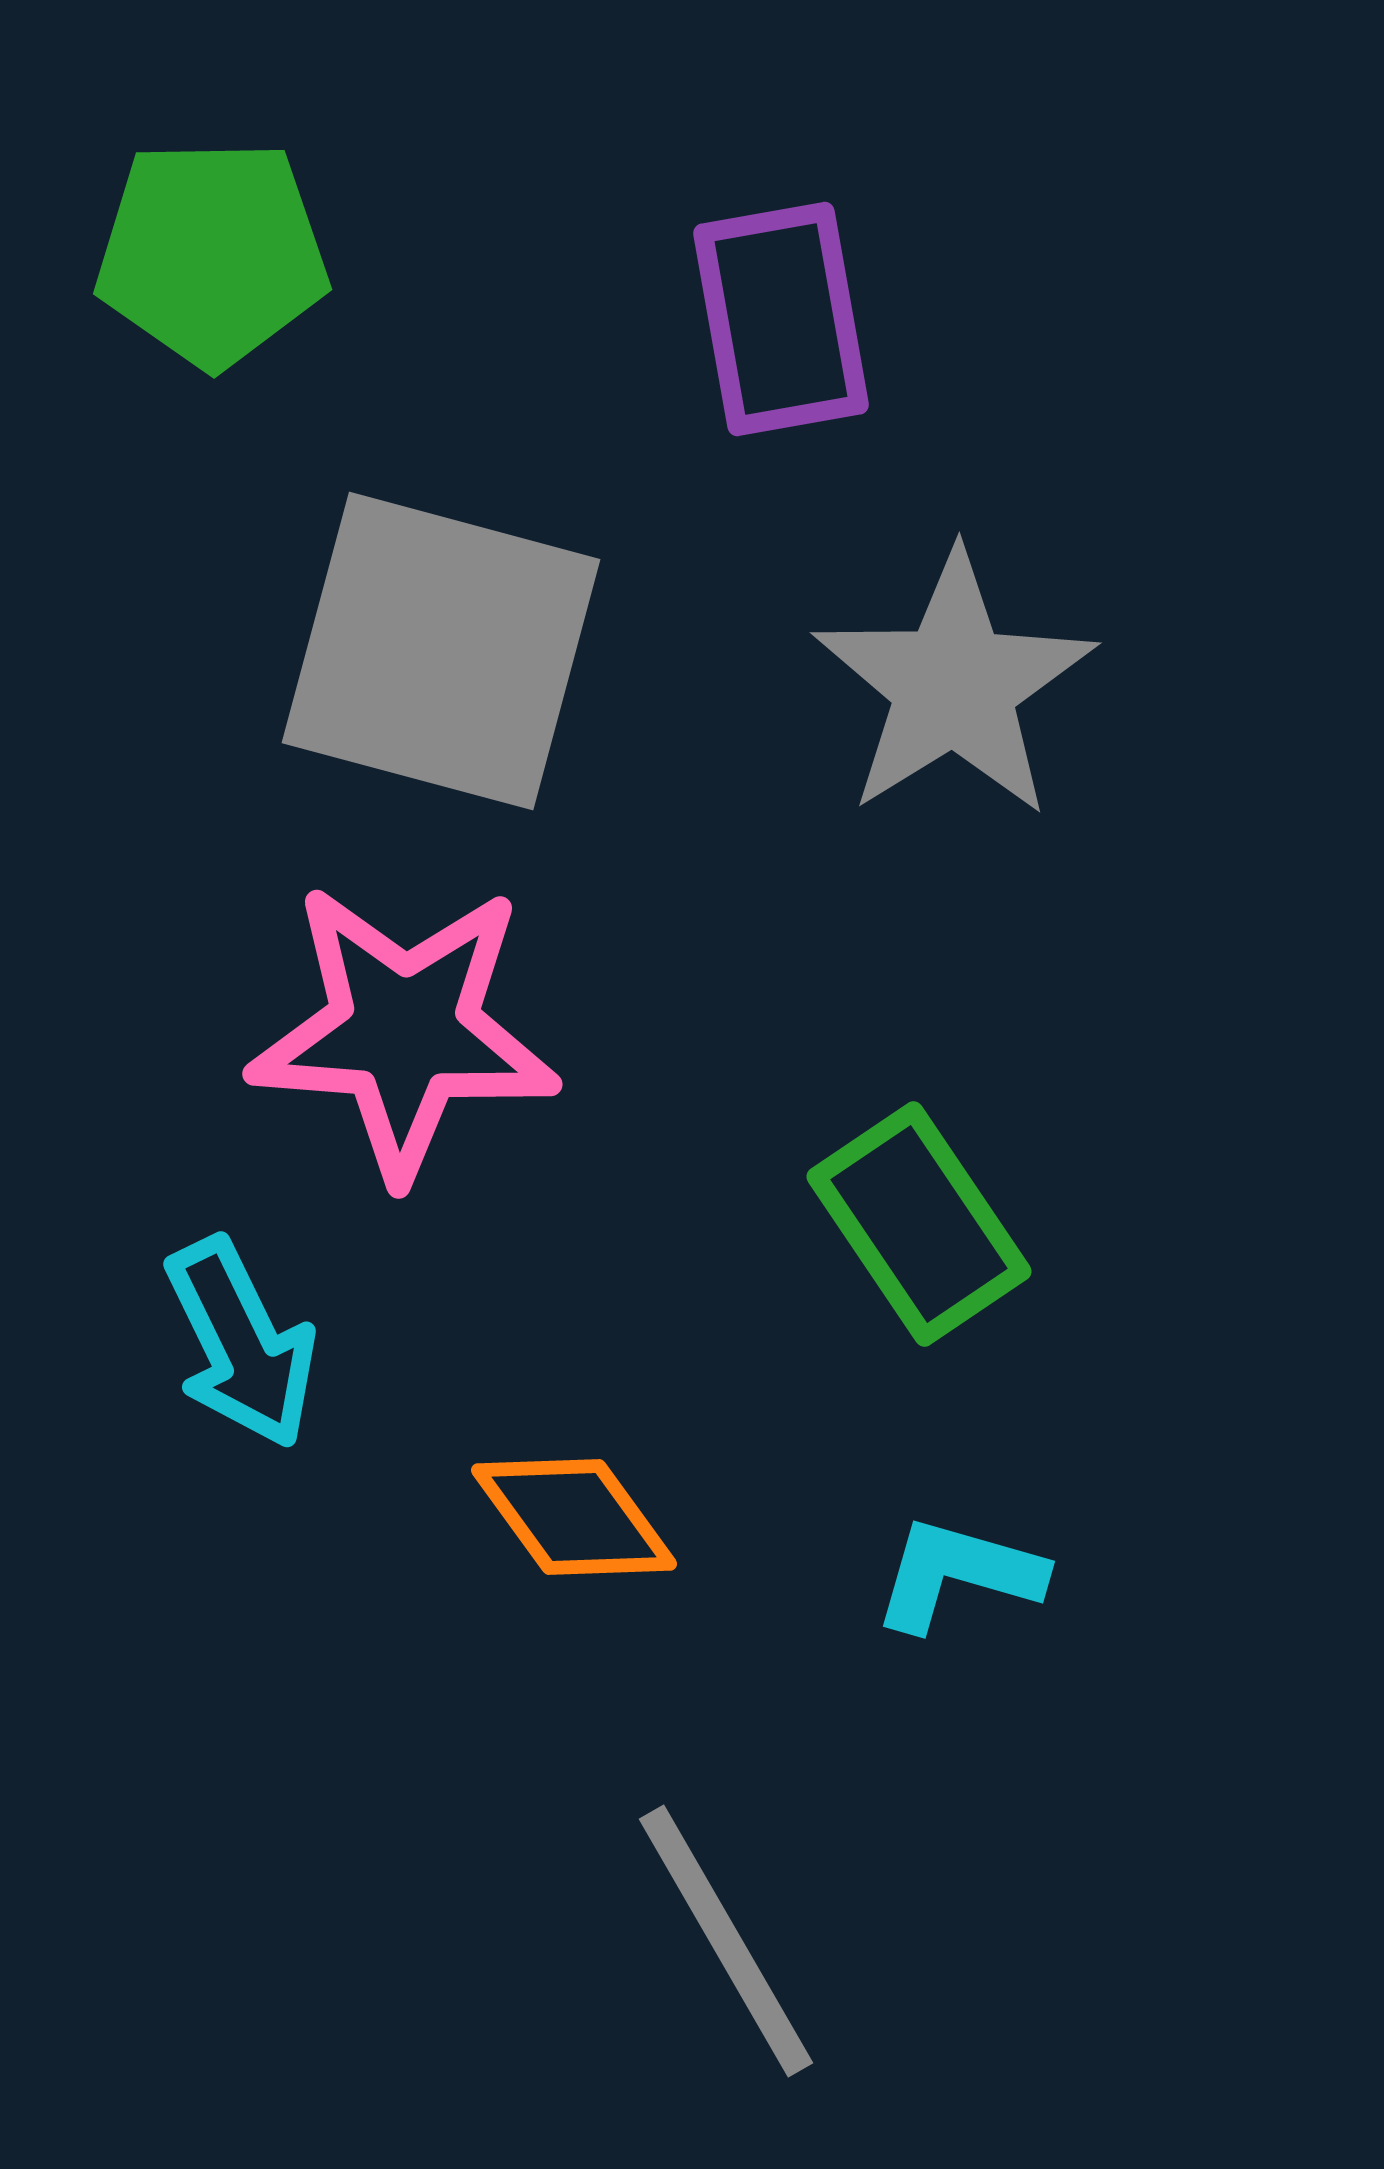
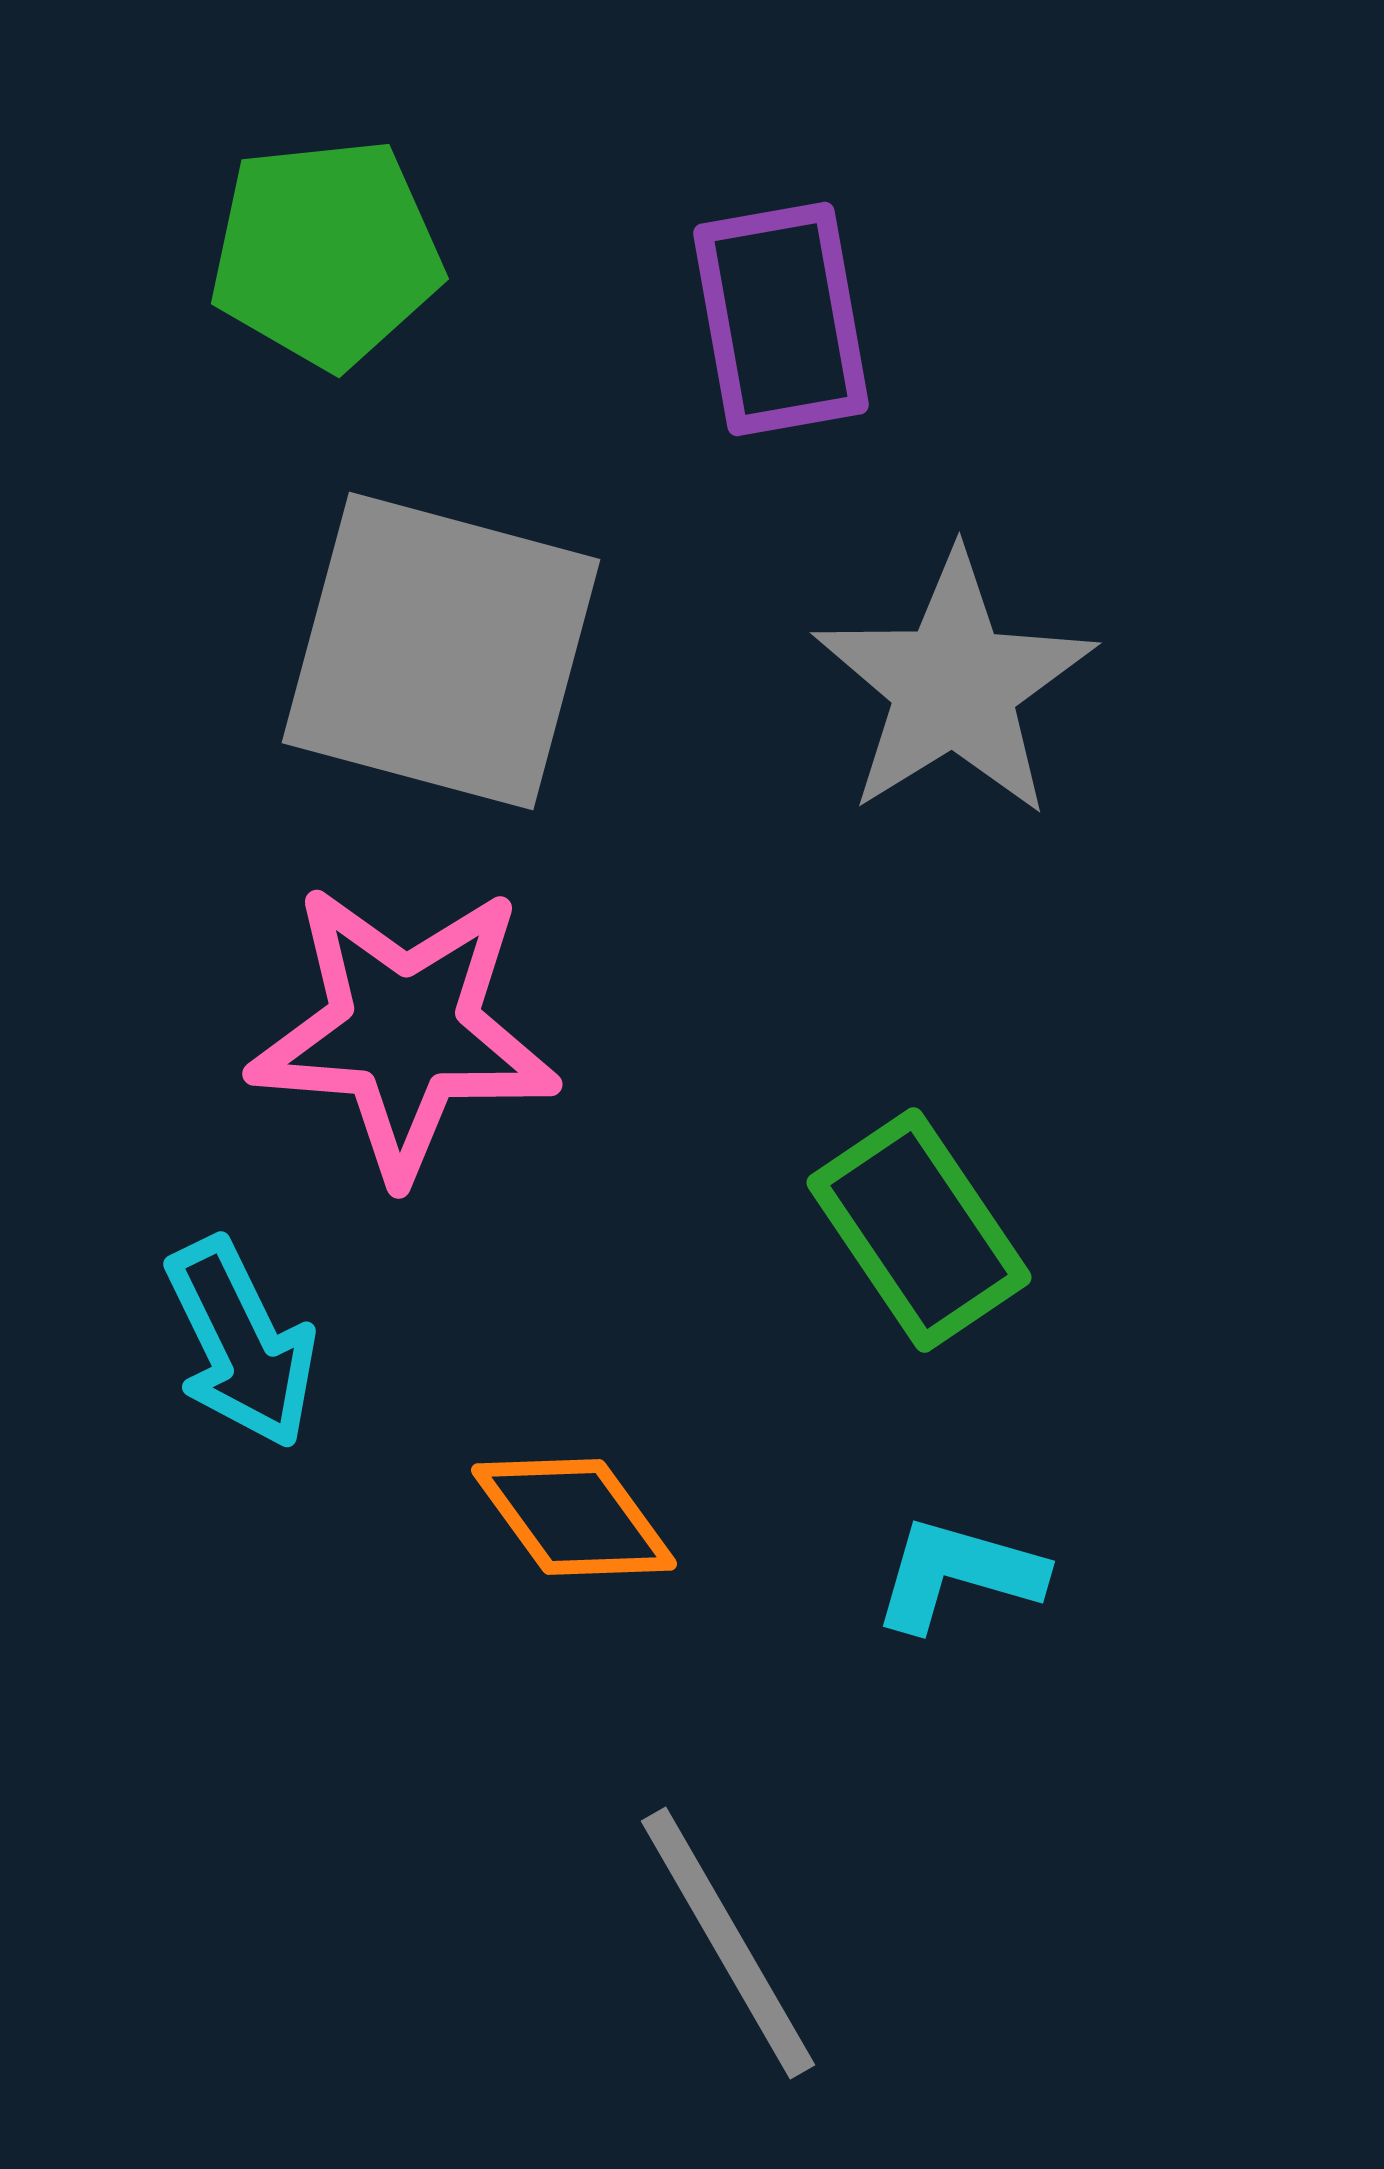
green pentagon: moved 114 px right; rotated 5 degrees counterclockwise
green rectangle: moved 6 px down
gray line: moved 2 px right, 2 px down
